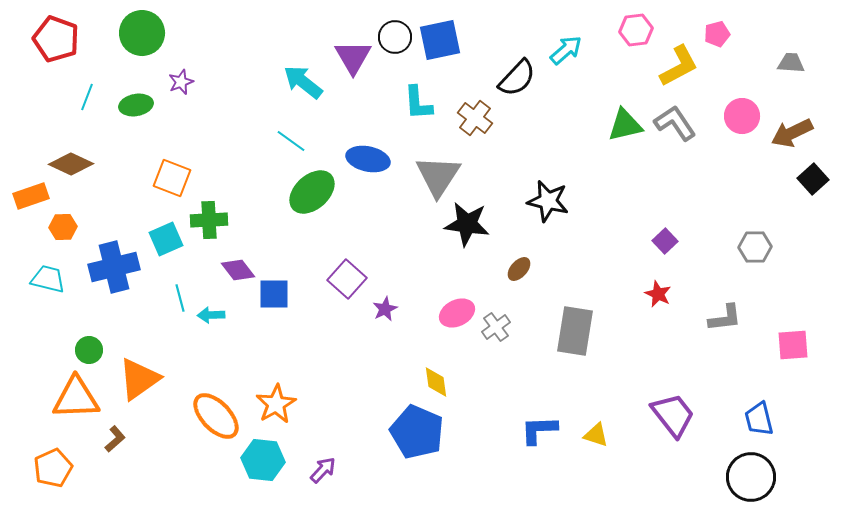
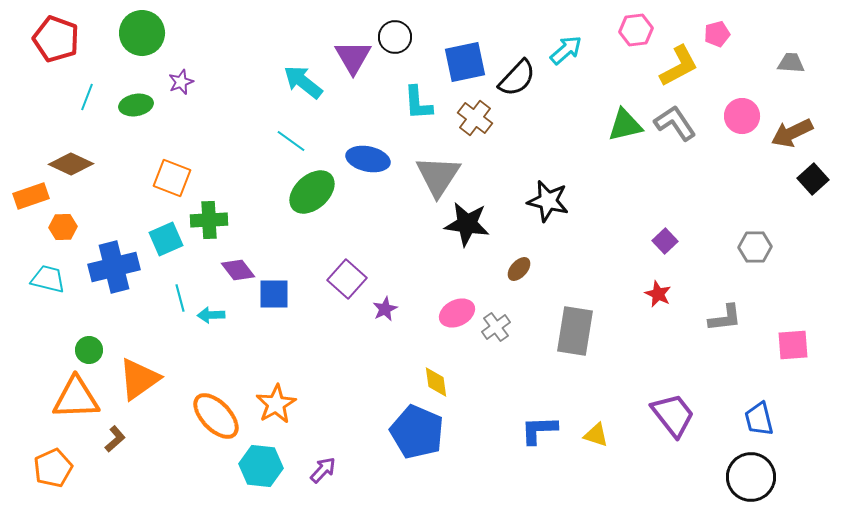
blue square at (440, 40): moved 25 px right, 22 px down
cyan hexagon at (263, 460): moved 2 px left, 6 px down
